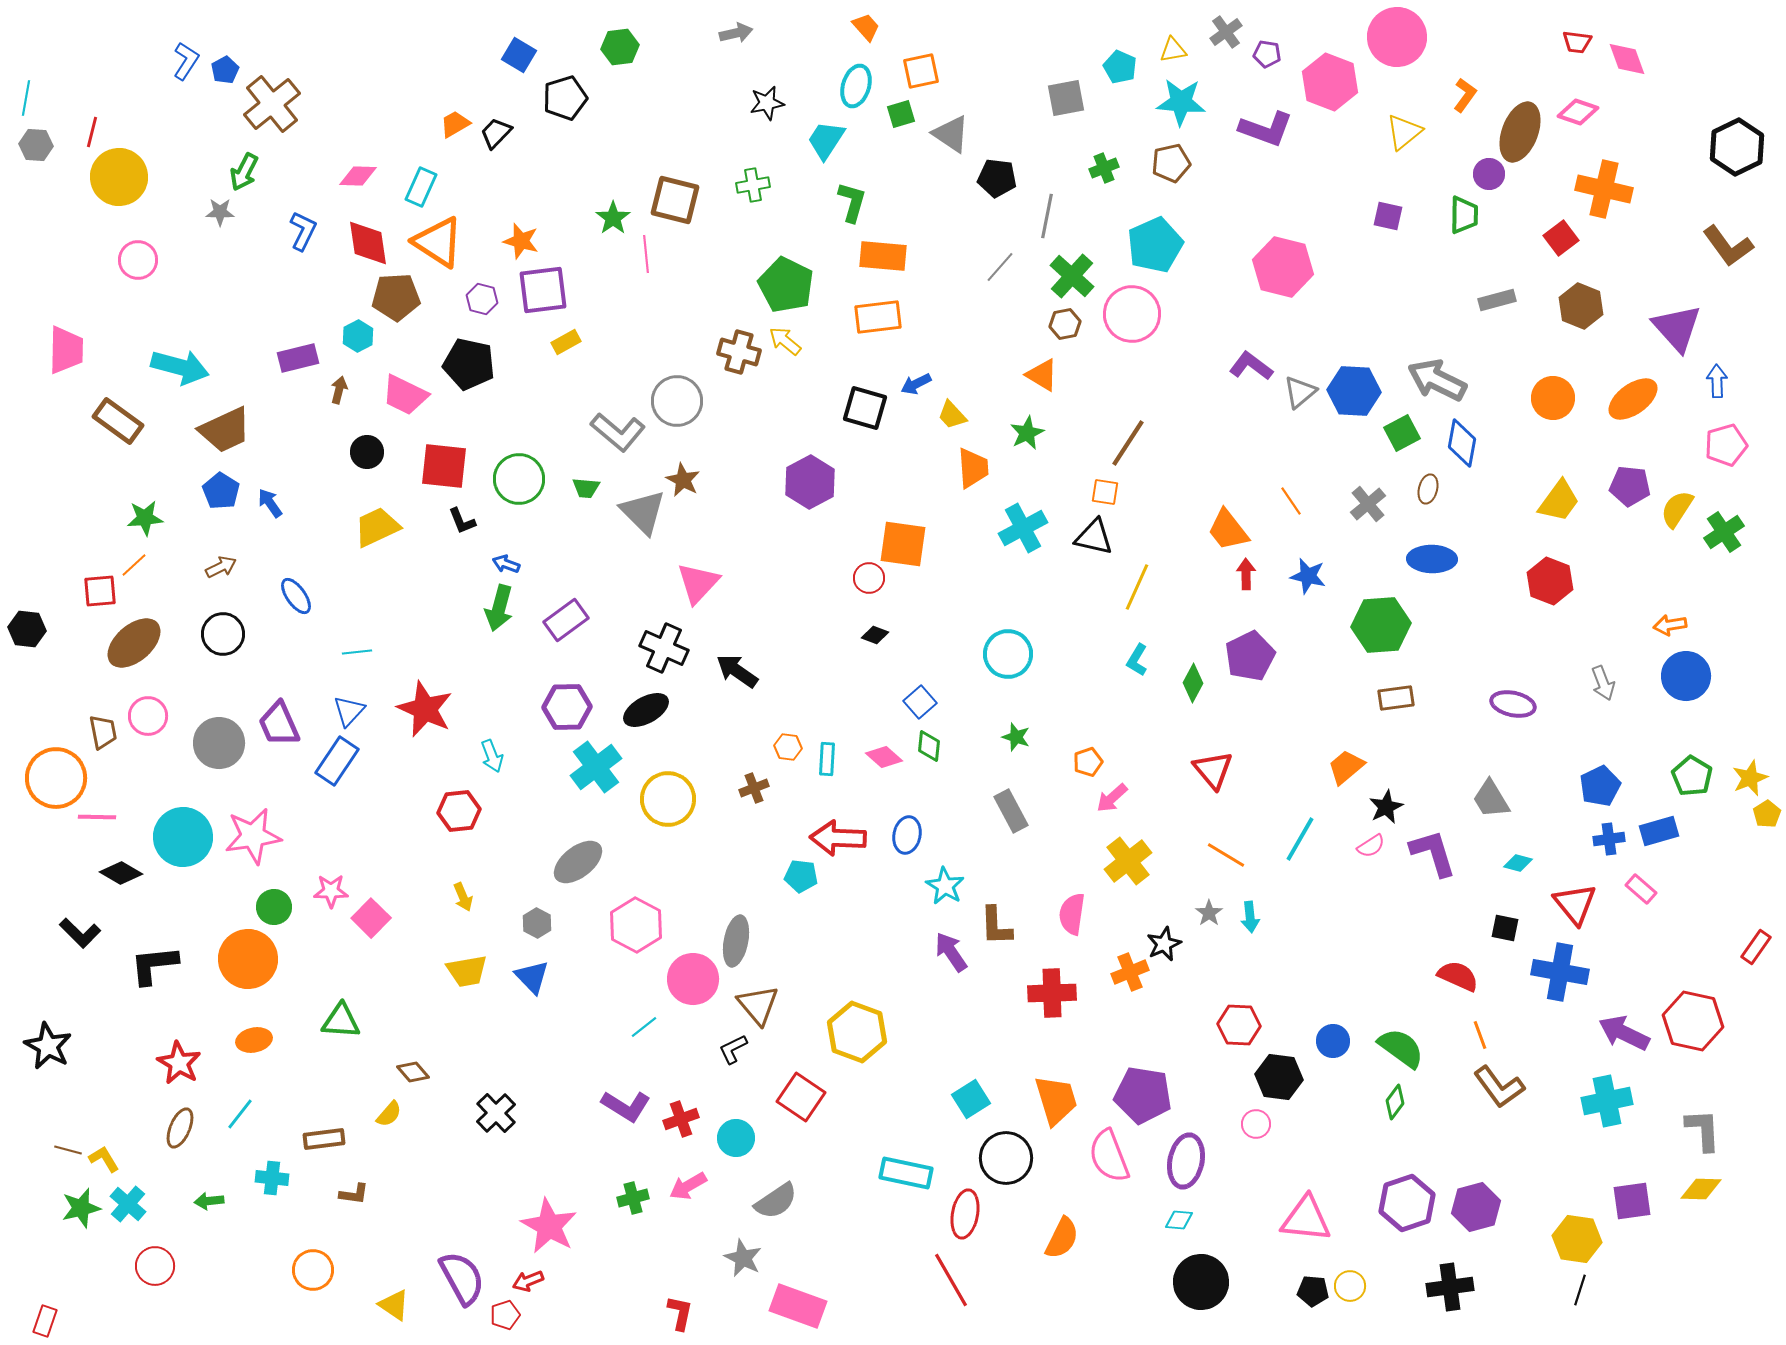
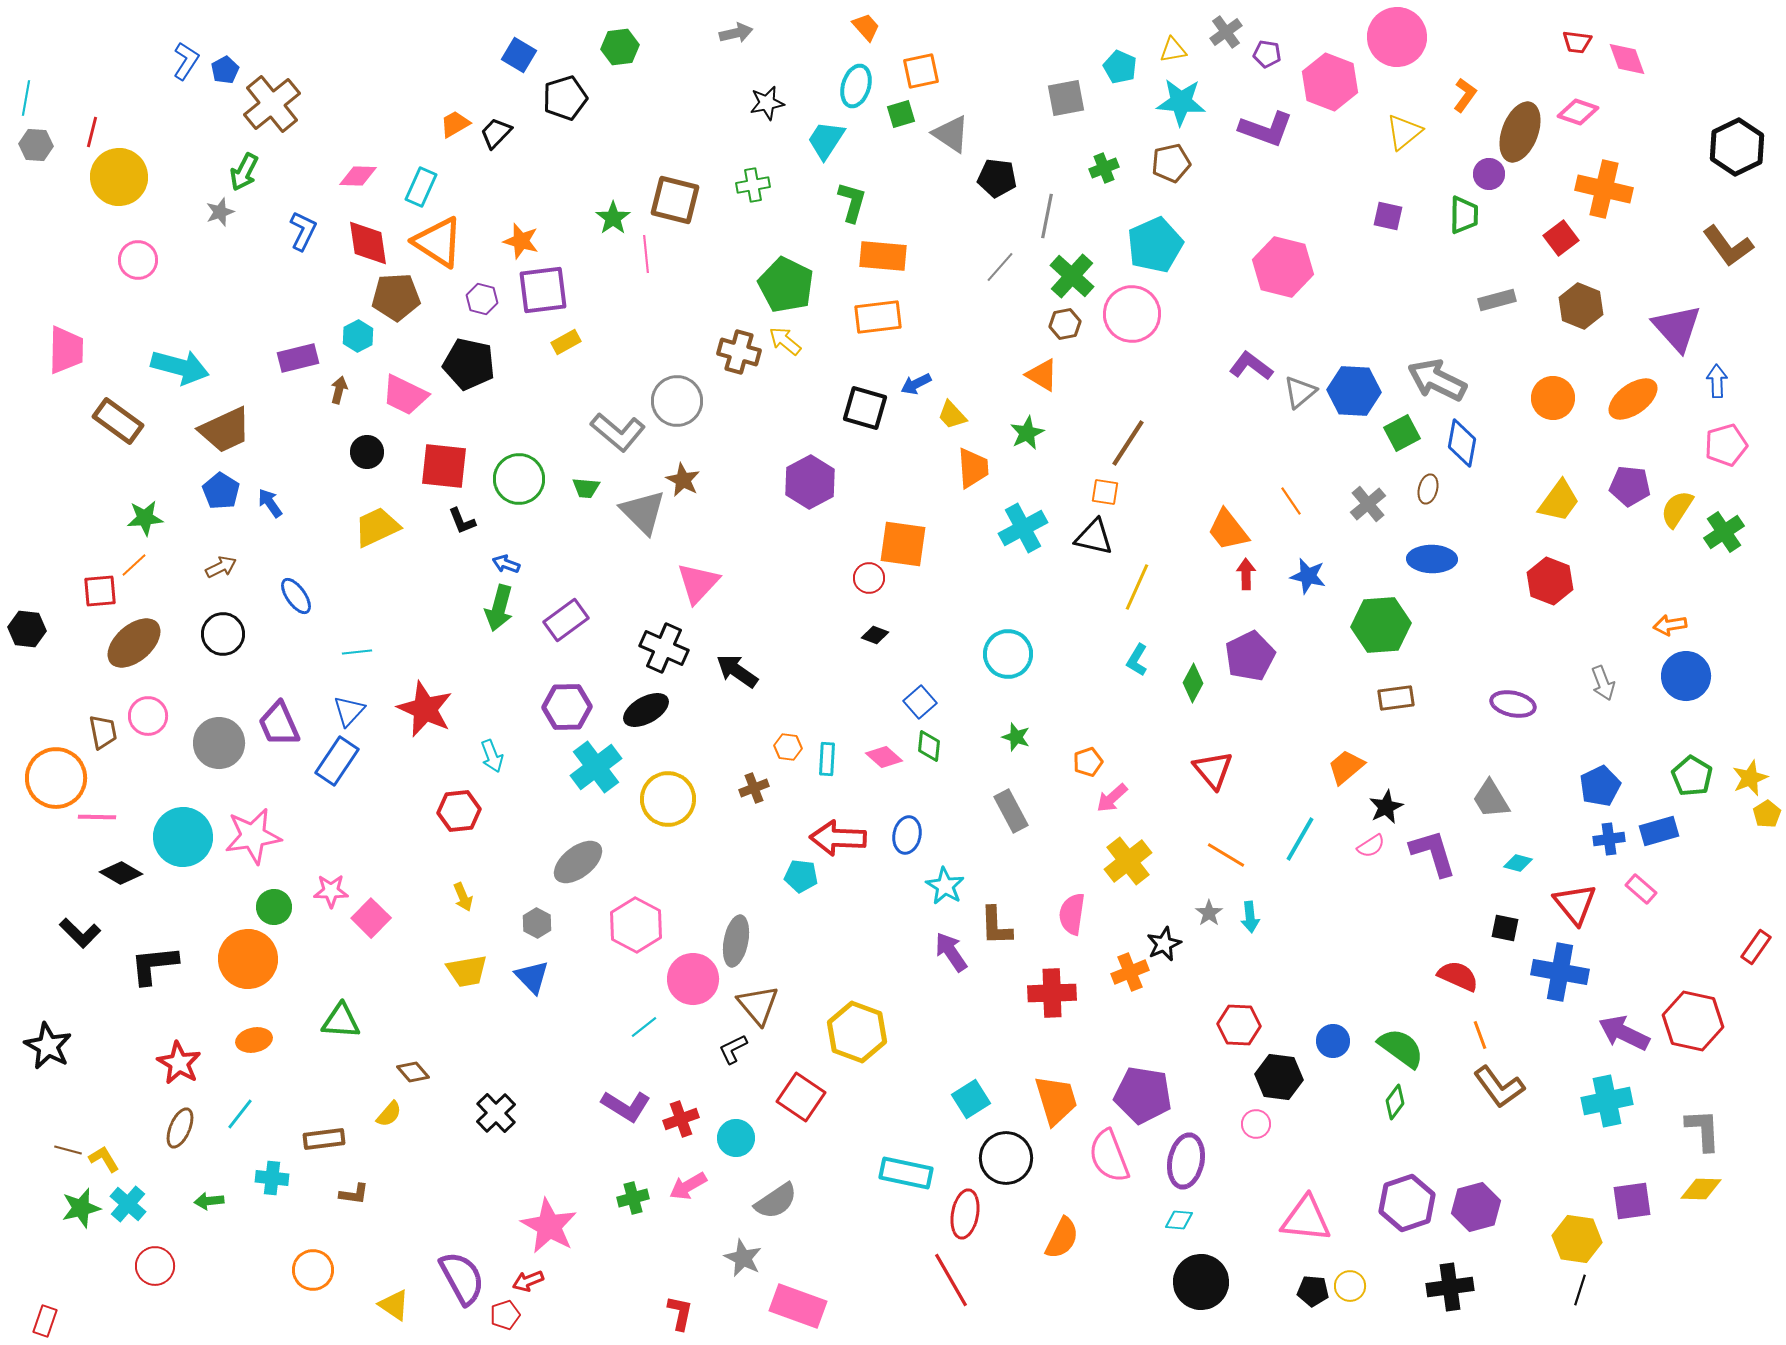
gray star at (220, 212): rotated 20 degrees counterclockwise
